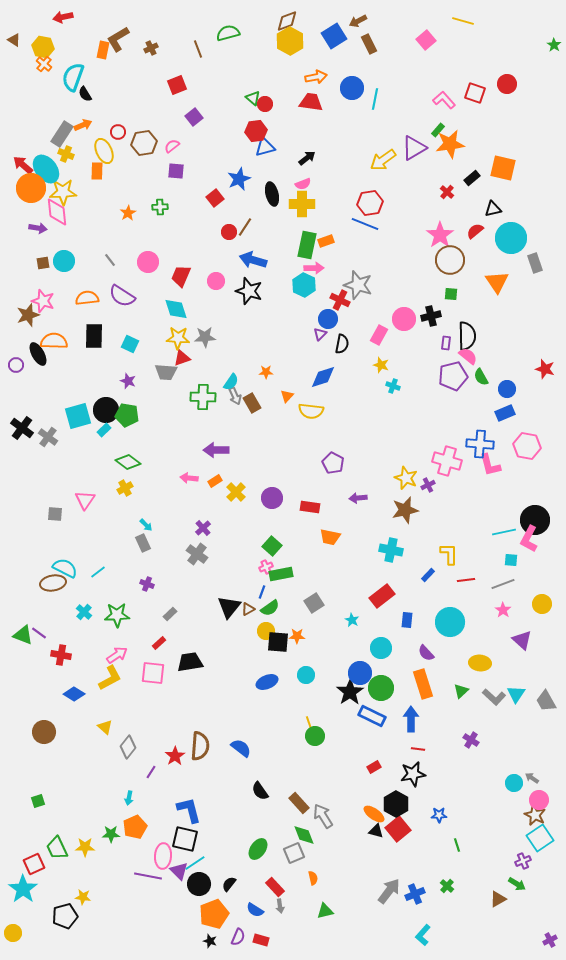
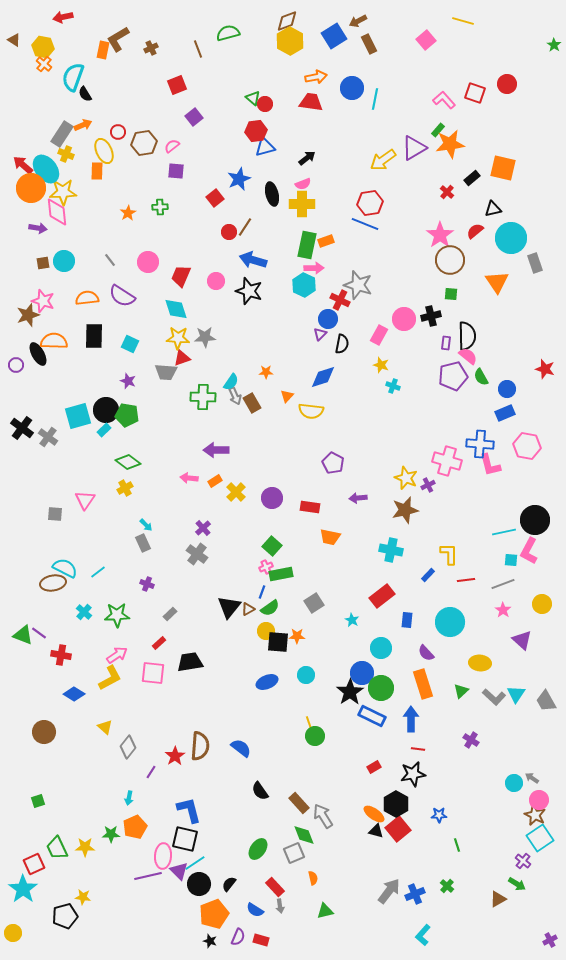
pink L-shape at (529, 539): moved 12 px down
blue circle at (360, 673): moved 2 px right
purple cross at (523, 861): rotated 28 degrees counterclockwise
purple line at (148, 876): rotated 24 degrees counterclockwise
